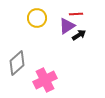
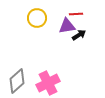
purple triangle: rotated 24 degrees clockwise
gray diamond: moved 18 px down
pink cross: moved 3 px right, 3 px down
